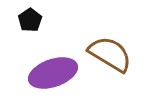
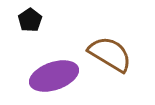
purple ellipse: moved 1 px right, 3 px down
